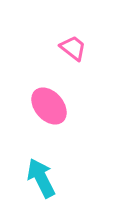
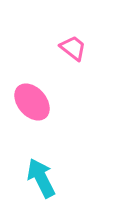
pink ellipse: moved 17 px left, 4 px up
